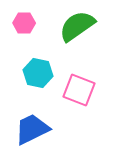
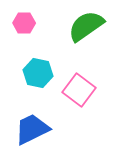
green semicircle: moved 9 px right
pink square: rotated 16 degrees clockwise
